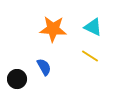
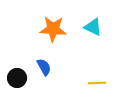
yellow line: moved 7 px right, 27 px down; rotated 36 degrees counterclockwise
black circle: moved 1 px up
